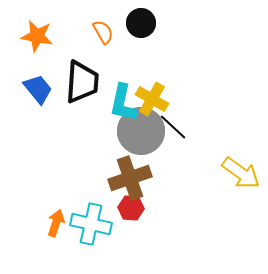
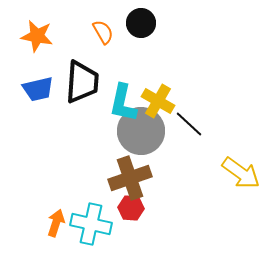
blue trapezoid: rotated 116 degrees clockwise
yellow cross: moved 6 px right, 2 px down
black line: moved 16 px right, 3 px up
